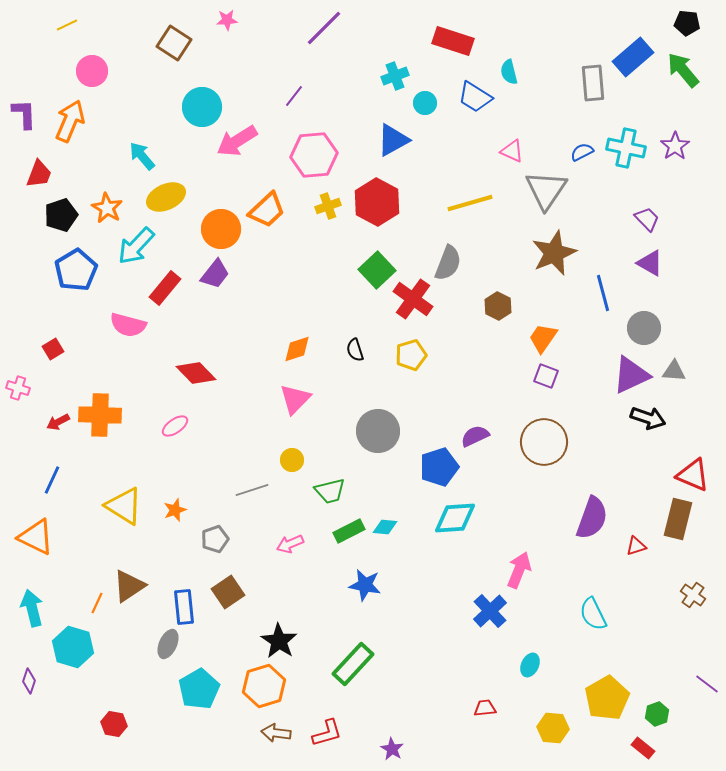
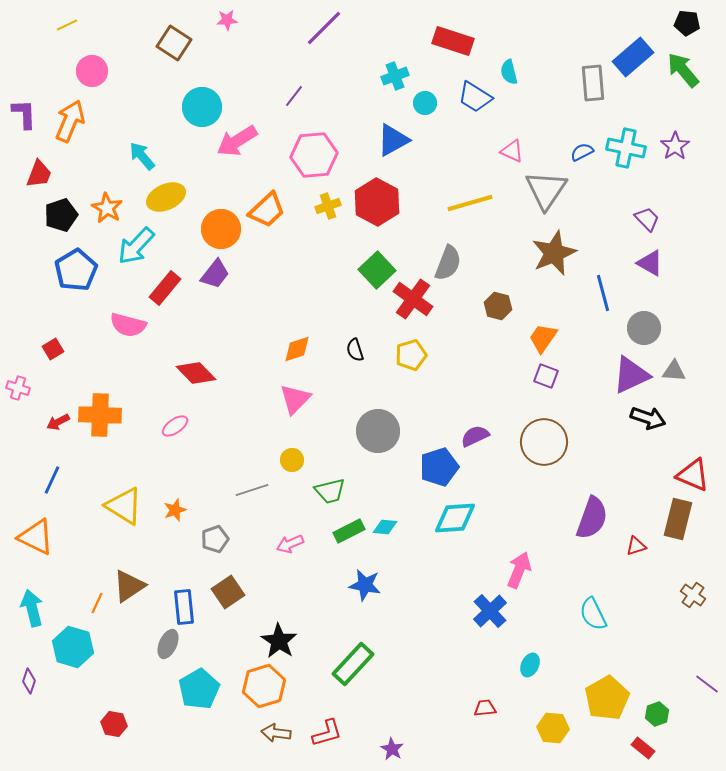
brown hexagon at (498, 306): rotated 12 degrees counterclockwise
